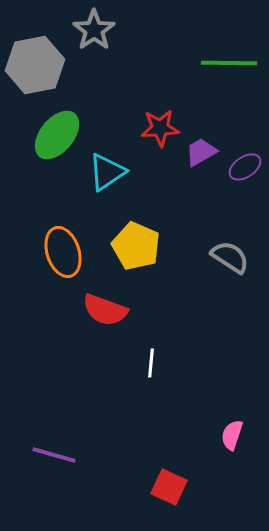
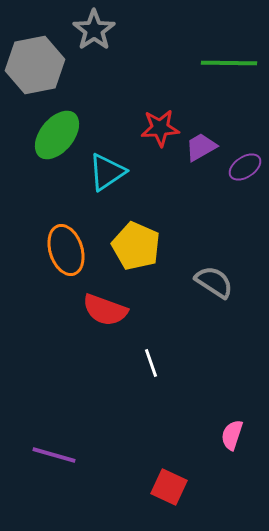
purple trapezoid: moved 5 px up
orange ellipse: moved 3 px right, 2 px up
gray semicircle: moved 16 px left, 25 px down
white line: rotated 24 degrees counterclockwise
